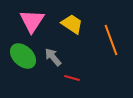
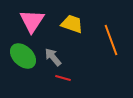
yellow trapezoid: rotated 15 degrees counterclockwise
red line: moved 9 px left
